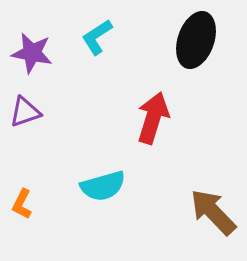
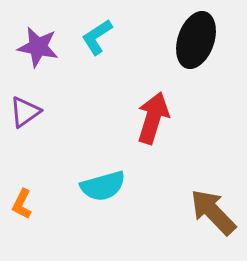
purple star: moved 6 px right, 6 px up
purple triangle: rotated 16 degrees counterclockwise
